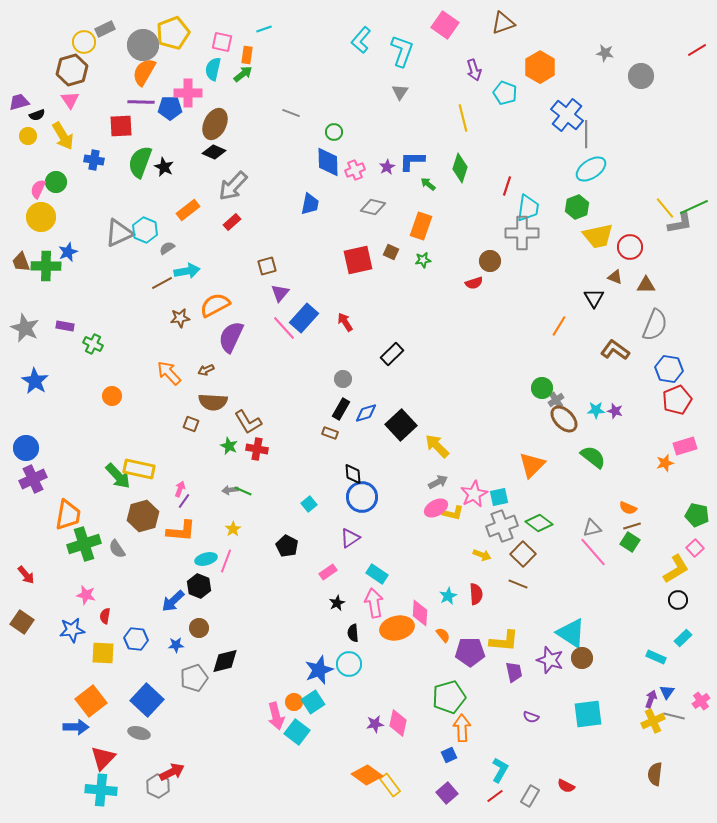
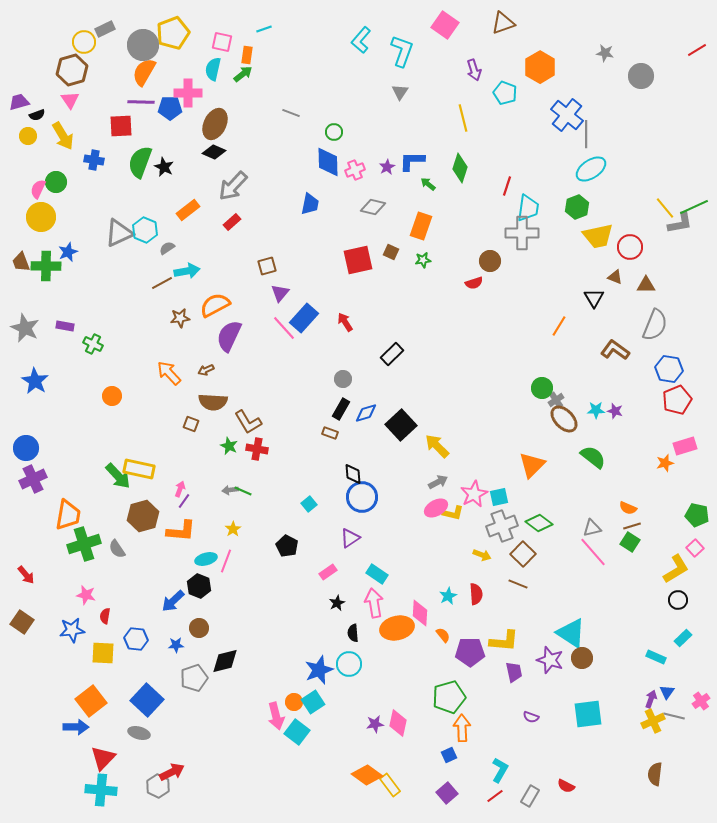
purple semicircle at (231, 337): moved 2 px left, 1 px up
